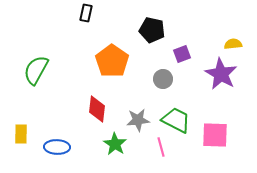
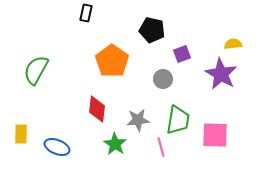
green trapezoid: moved 2 px right; rotated 72 degrees clockwise
blue ellipse: rotated 20 degrees clockwise
